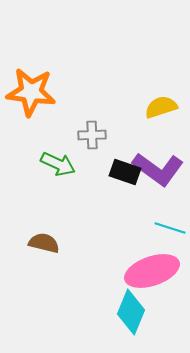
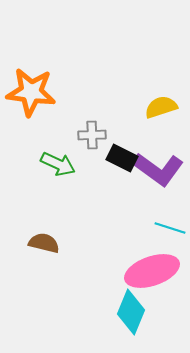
black rectangle: moved 3 px left, 14 px up; rotated 8 degrees clockwise
